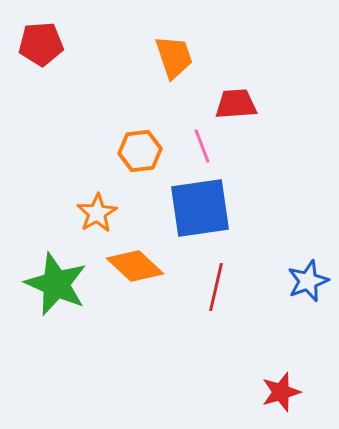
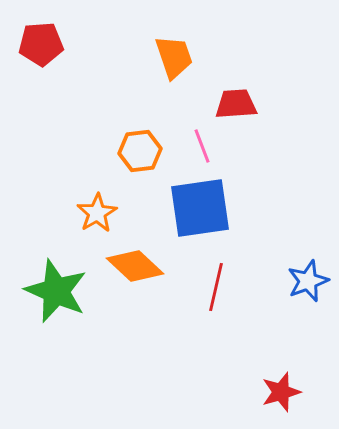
green star: moved 7 px down
